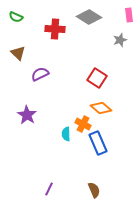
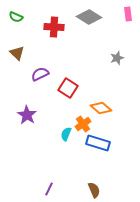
pink rectangle: moved 1 px left, 1 px up
red cross: moved 1 px left, 2 px up
gray star: moved 3 px left, 18 px down
brown triangle: moved 1 px left
red square: moved 29 px left, 10 px down
orange cross: rotated 28 degrees clockwise
cyan semicircle: rotated 24 degrees clockwise
blue rectangle: rotated 50 degrees counterclockwise
